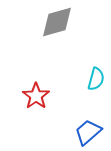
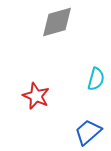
red star: rotated 12 degrees counterclockwise
